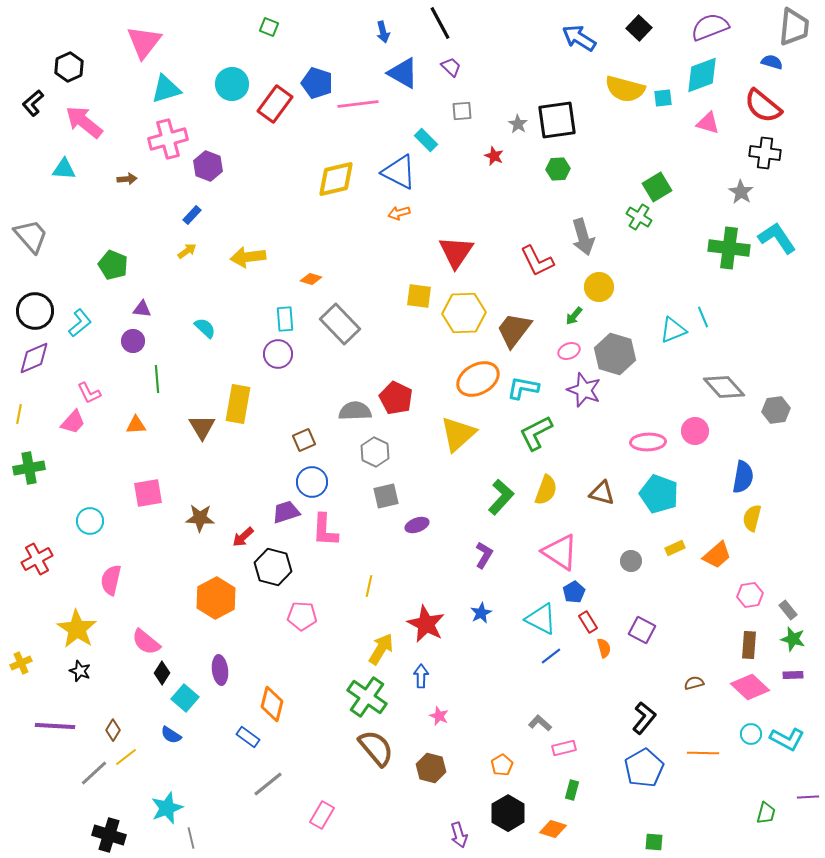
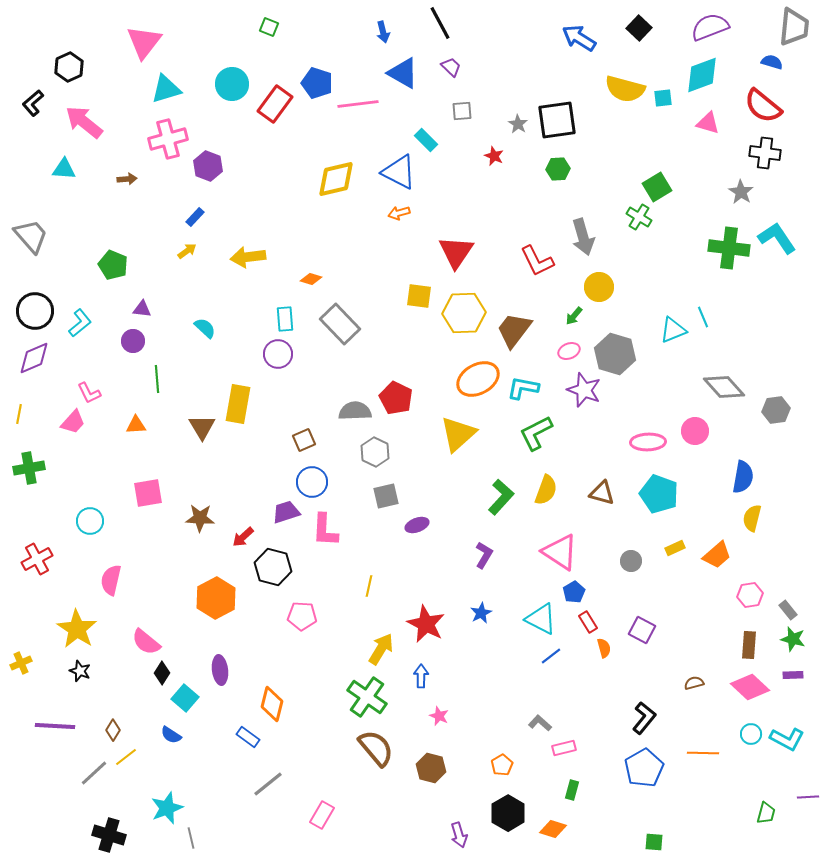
blue rectangle at (192, 215): moved 3 px right, 2 px down
